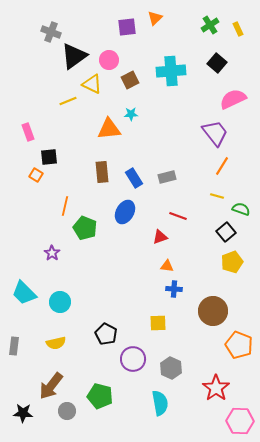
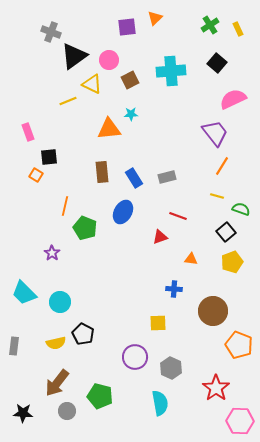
blue ellipse at (125, 212): moved 2 px left
orange triangle at (167, 266): moved 24 px right, 7 px up
black pentagon at (106, 334): moved 23 px left
purple circle at (133, 359): moved 2 px right, 2 px up
brown arrow at (51, 386): moved 6 px right, 3 px up
